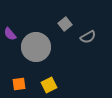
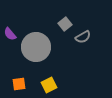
gray semicircle: moved 5 px left
